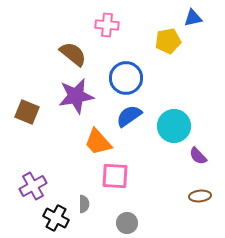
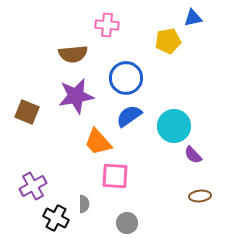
brown semicircle: rotated 136 degrees clockwise
purple semicircle: moved 5 px left, 1 px up
